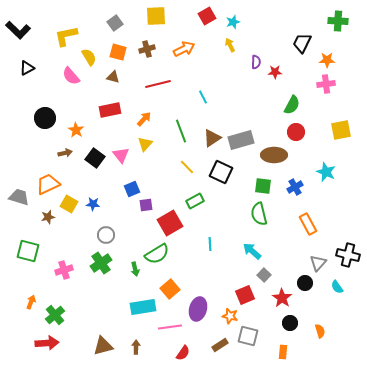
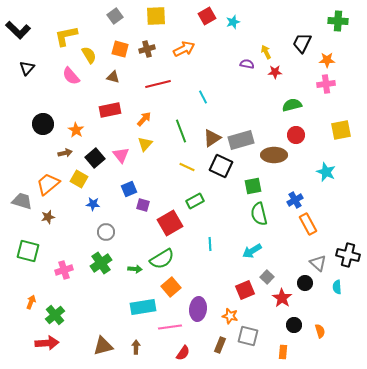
gray square at (115, 23): moved 7 px up
yellow arrow at (230, 45): moved 36 px right, 7 px down
orange square at (118, 52): moved 2 px right, 3 px up
yellow semicircle at (89, 57): moved 2 px up
purple semicircle at (256, 62): moved 9 px left, 2 px down; rotated 80 degrees counterclockwise
black triangle at (27, 68): rotated 21 degrees counterclockwise
green semicircle at (292, 105): rotated 132 degrees counterclockwise
black circle at (45, 118): moved 2 px left, 6 px down
red circle at (296, 132): moved 3 px down
black square at (95, 158): rotated 12 degrees clockwise
yellow line at (187, 167): rotated 21 degrees counterclockwise
black square at (221, 172): moved 6 px up
orange trapezoid at (48, 184): rotated 15 degrees counterclockwise
green square at (263, 186): moved 10 px left; rotated 18 degrees counterclockwise
blue cross at (295, 187): moved 13 px down
blue square at (132, 189): moved 3 px left
gray trapezoid at (19, 197): moved 3 px right, 4 px down
yellow square at (69, 204): moved 10 px right, 25 px up
purple square at (146, 205): moved 3 px left; rotated 24 degrees clockwise
gray circle at (106, 235): moved 3 px up
cyan arrow at (252, 251): rotated 72 degrees counterclockwise
green semicircle at (157, 254): moved 5 px right, 5 px down
gray triangle at (318, 263): rotated 30 degrees counterclockwise
green arrow at (135, 269): rotated 72 degrees counterclockwise
gray square at (264, 275): moved 3 px right, 2 px down
cyan semicircle at (337, 287): rotated 32 degrees clockwise
orange square at (170, 289): moved 1 px right, 2 px up
red square at (245, 295): moved 5 px up
purple ellipse at (198, 309): rotated 10 degrees counterclockwise
black circle at (290, 323): moved 4 px right, 2 px down
brown rectangle at (220, 345): rotated 35 degrees counterclockwise
